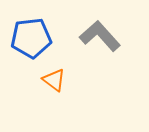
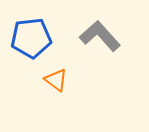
orange triangle: moved 2 px right
